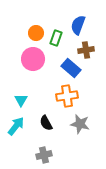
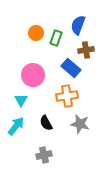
pink circle: moved 16 px down
